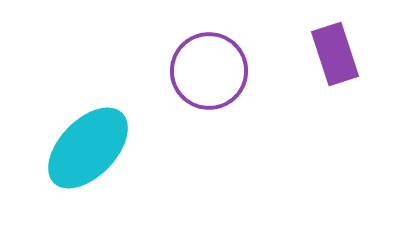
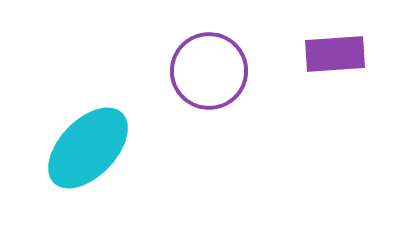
purple rectangle: rotated 76 degrees counterclockwise
